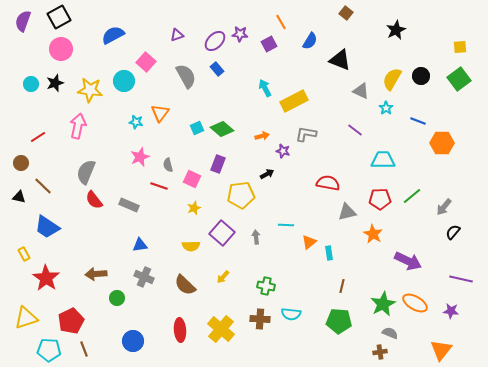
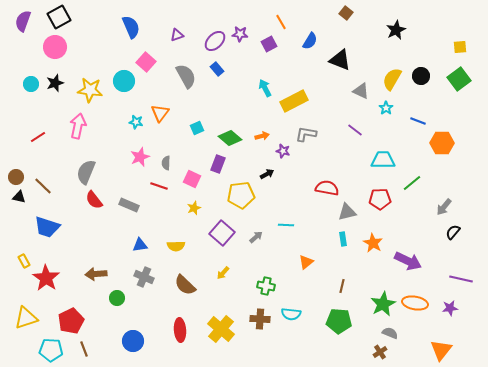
blue semicircle at (113, 35): moved 18 px right, 8 px up; rotated 95 degrees clockwise
pink circle at (61, 49): moved 6 px left, 2 px up
green diamond at (222, 129): moved 8 px right, 9 px down
brown circle at (21, 163): moved 5 px left, 14 px down
gray semicircle at (168, 165): moved 2 px left, 2 px up; rotated 16 degrees clockwise
red semicircle at (328, 183): moved 1 px left, 5 px down
green line at (412, 196): moved 13 px up
blue trapezoid at (47, 227): rotated 16 degrees counterclockwise
orange star at (373, 234): moved 9 px down
gray arrow at (256, 237): rotated 56 degrees clockwise
orange triangle at (309, 242): moved 3 px left, 20 px down
yellow semicircle at (191, 246): moved 15 px left
cyan rectangle at (329, 253): moved 14 px right, 14 px up
yellow rectangle at (24, 254): moved 7 px down
yellow arrow at (223, 277): moved 4 px up
orange ellipse at (415, 303): rotated 20 degrees counterclockwise
purple star at (451, 311): moved 1 px left, 3 px up; rotated 14 degrees counterclockwise
cyan pentagon at (49, 350): moved 2 px right
brown cross at (380, 352): rotated 24 degrees counterclockwise
